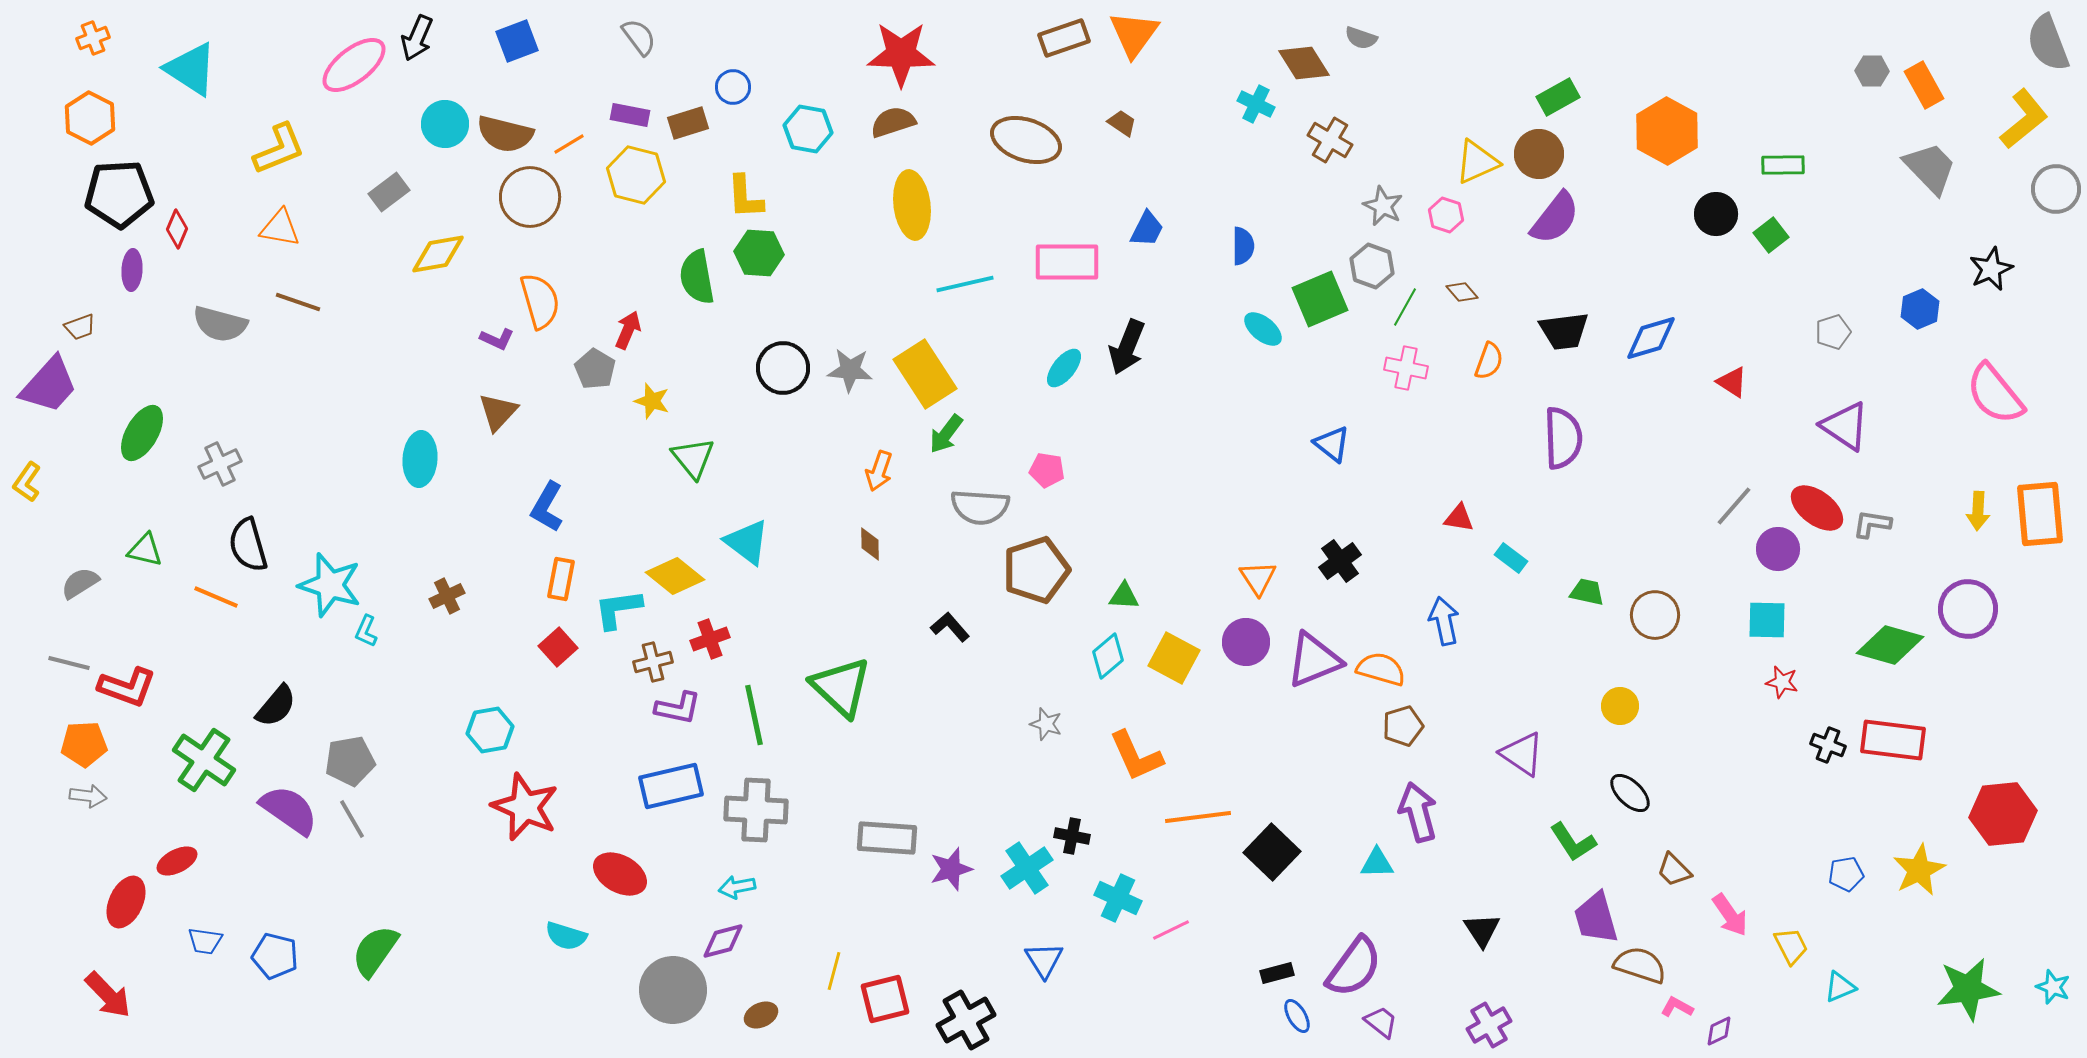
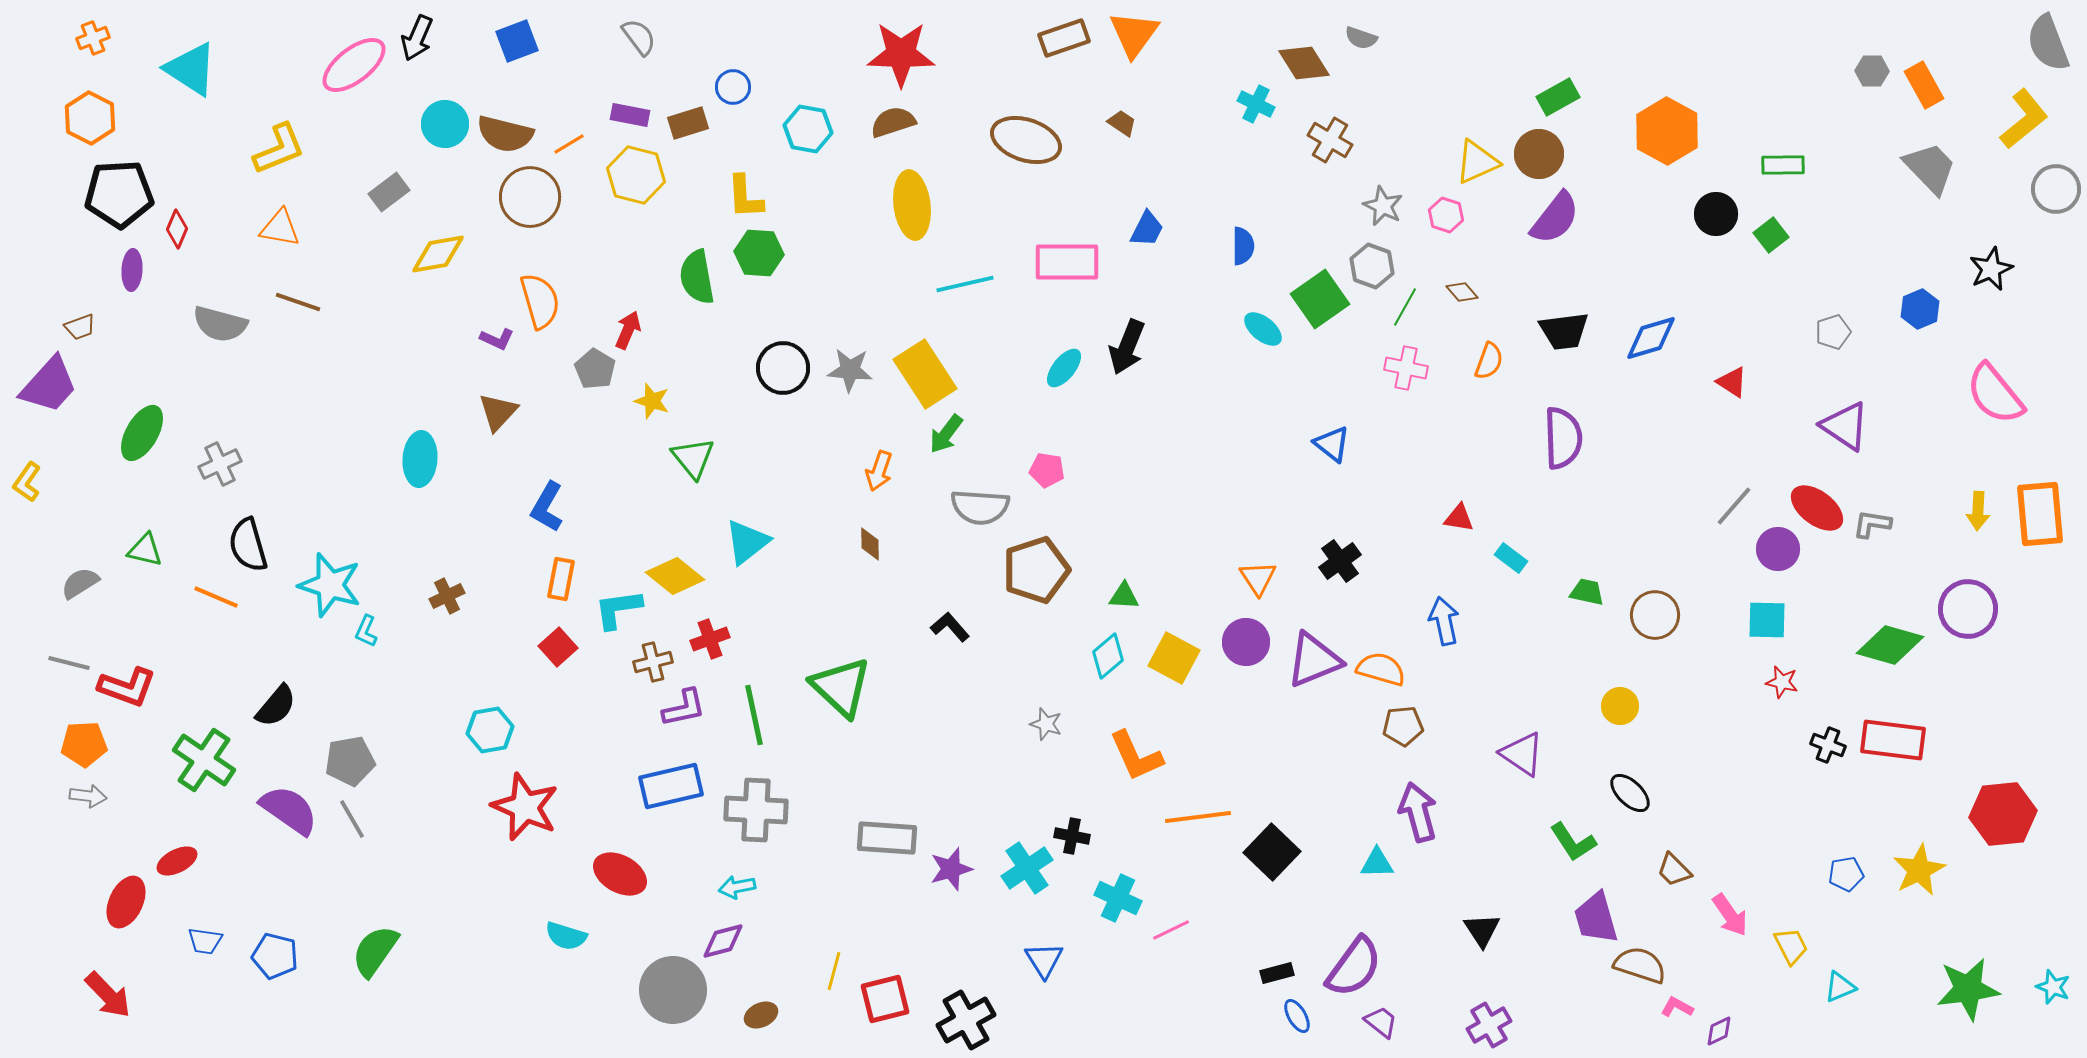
green square at (1320, 299): rotated 12 degrees counterclockwise
cyan triangle at (747, 542): rotated 45 degrees clockwise
purple L-shape at (678, 708): moved 6 px right; rotated 24 degrees counterclockwise
brown pentagon at (1403, 726): rotated 12 degrees clockwise
